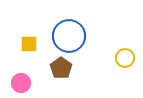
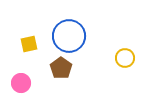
yellow square: rotated 12 degrees counterclockwise
